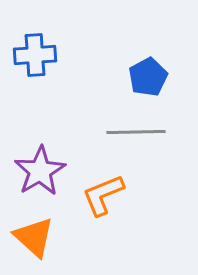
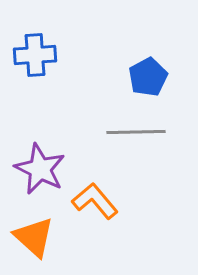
purple star: moved 2 px up; rotated 15 degrees counterclockwise
orange L-shape: moved 8 px left, 6 px down; rotated 72 degrees clockwise
